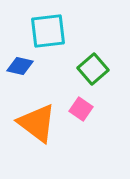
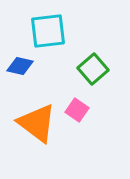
pink square: moved 4 px left, 1 px down
